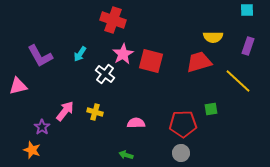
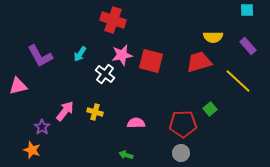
purple rectangle: rotated 60 degrees counterclockwise
pink star: moved 1 px left, 1 px down; rotated 20 degrees clockwise
green square: moved 1 px left; rotated 32 degrees counterclockwise
